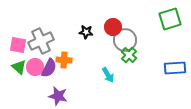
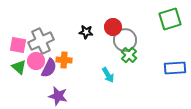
pink circle: moved 1 px right, 6 px up
